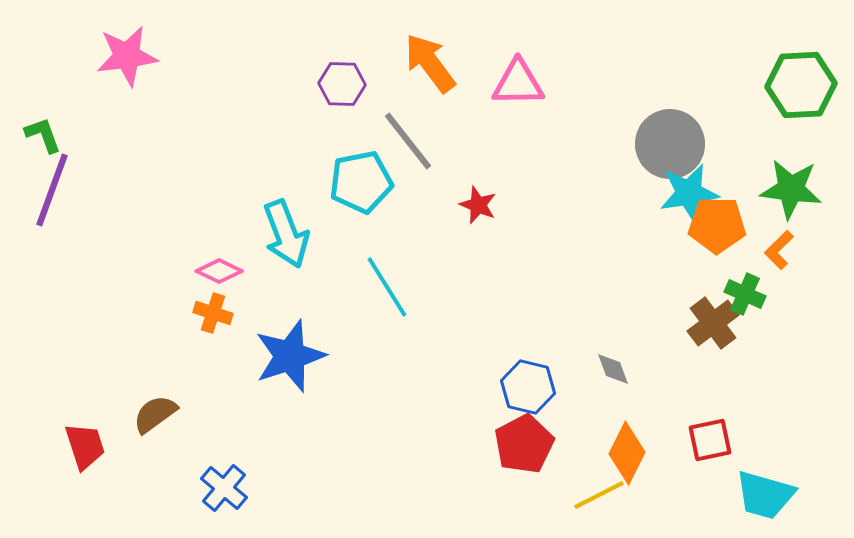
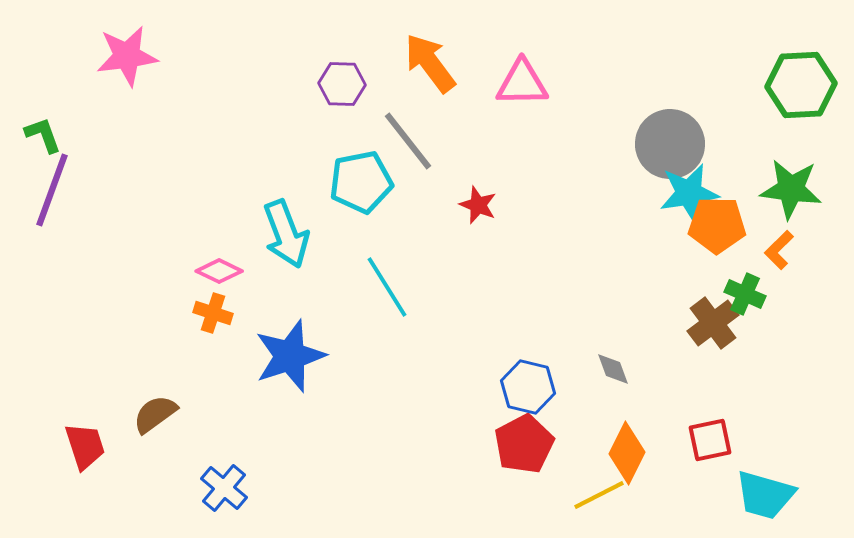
pink triangle: moved 4 px right
